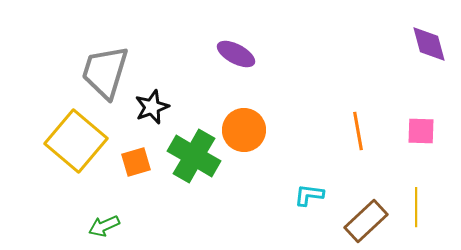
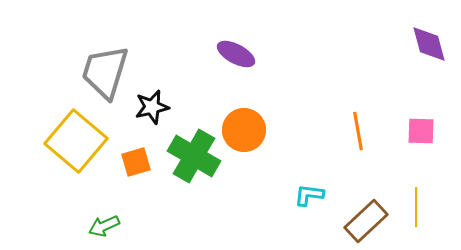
black star: rotated 8 degrees clockwise
